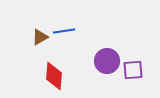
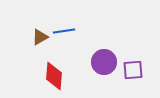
purple circle: moved 3 px left, 1 px down
